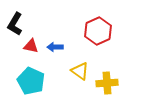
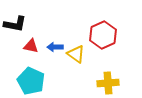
black L-shape: rotated 110 degrees counterclockwise
red hexagon: moved 5 px right, 4 px down
yellow triangle: moved 4 px left, 17 px up
yellow cross: moved 1 px right
